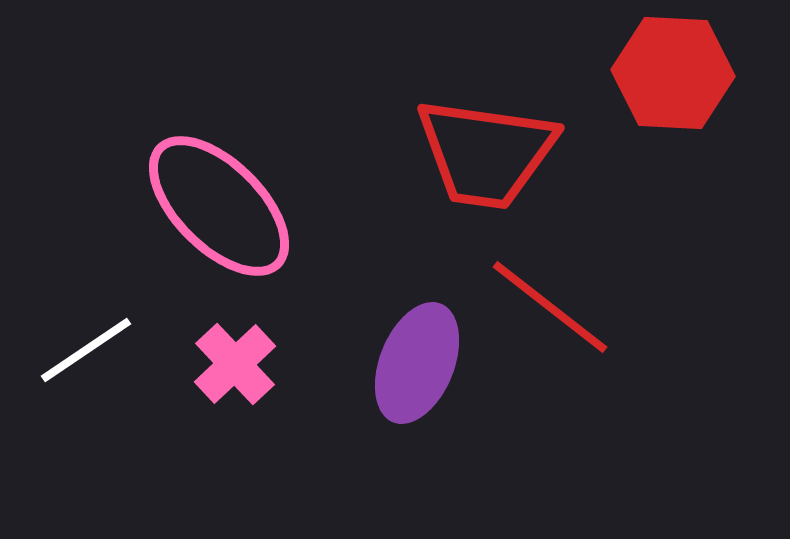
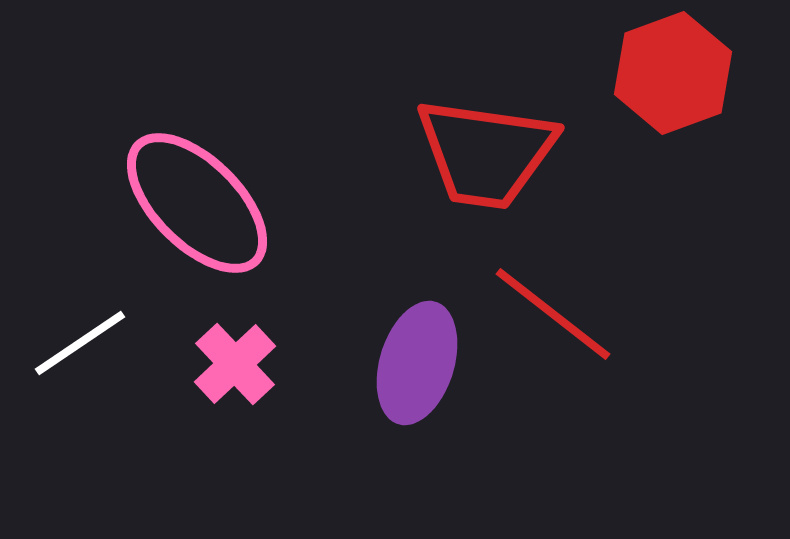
red hexagon: rotated 23 degrees counterclockwise
pink ellipse: moved 22 px left, 3 px up
red line: moved 3 px right, 7 px down
white line: moved 6 px left, 7 px up
purple ellipse: rotated 5 degrees counterclockwise
